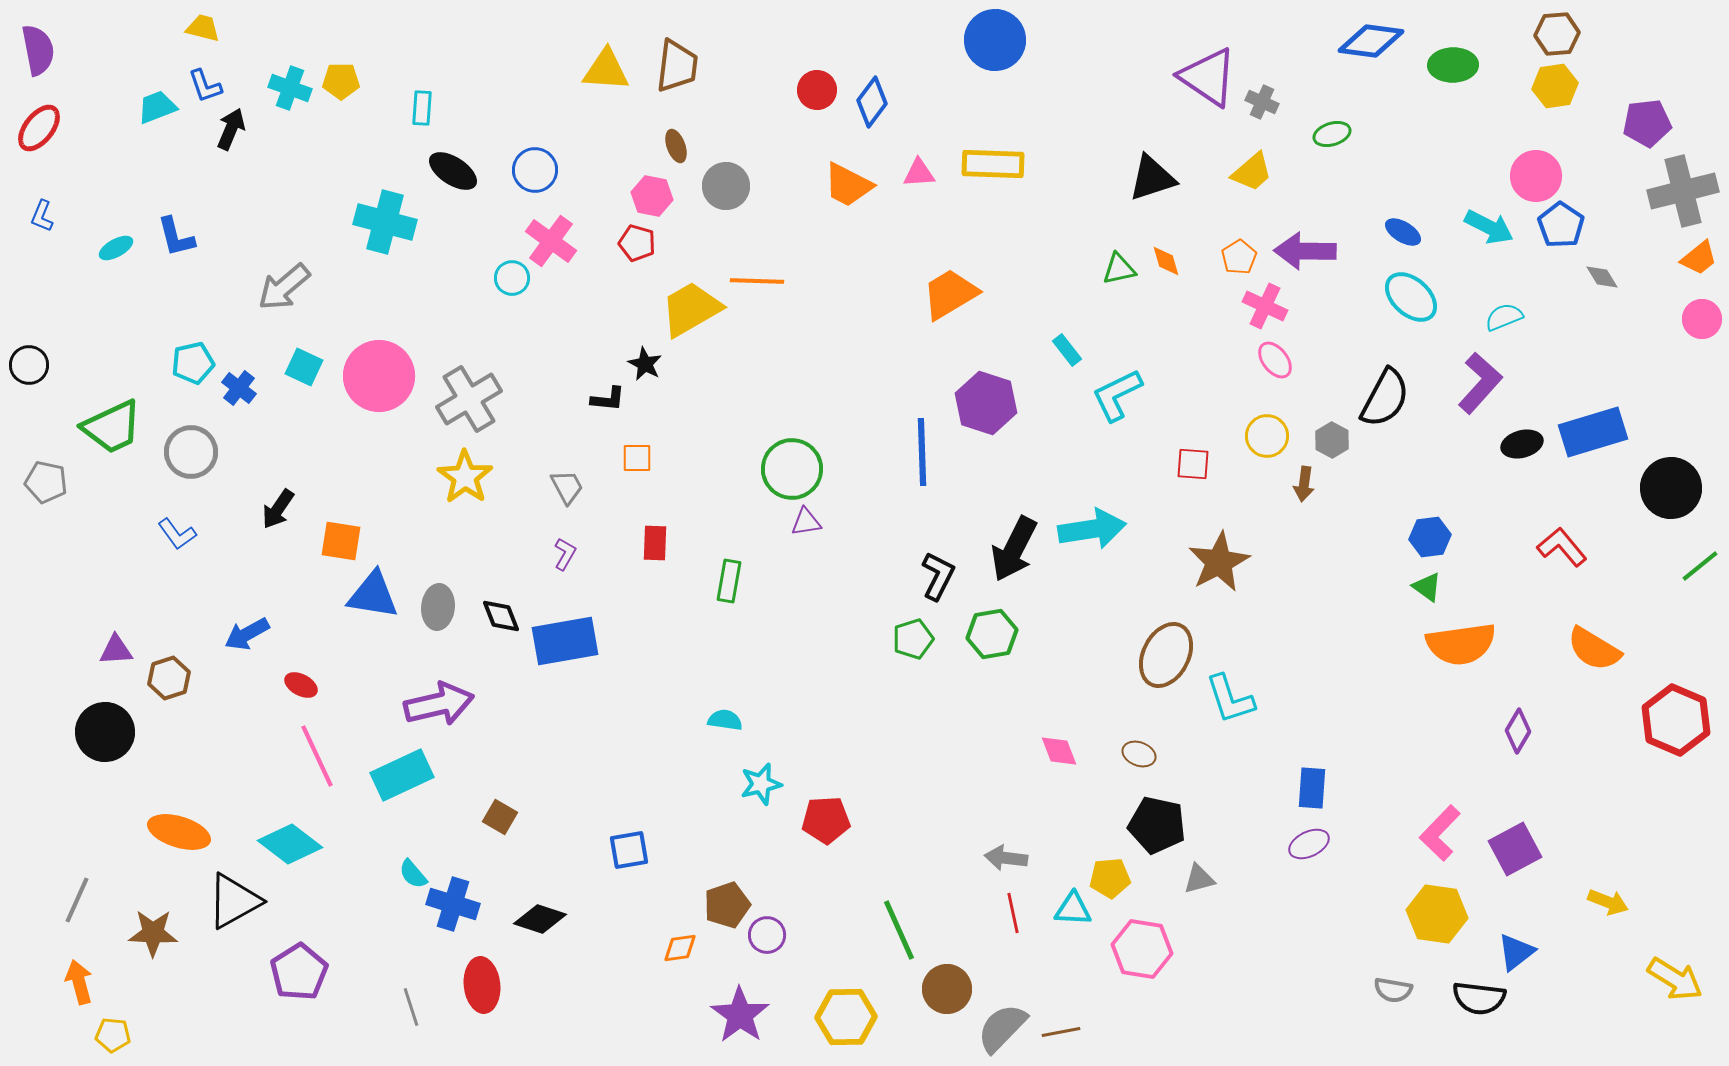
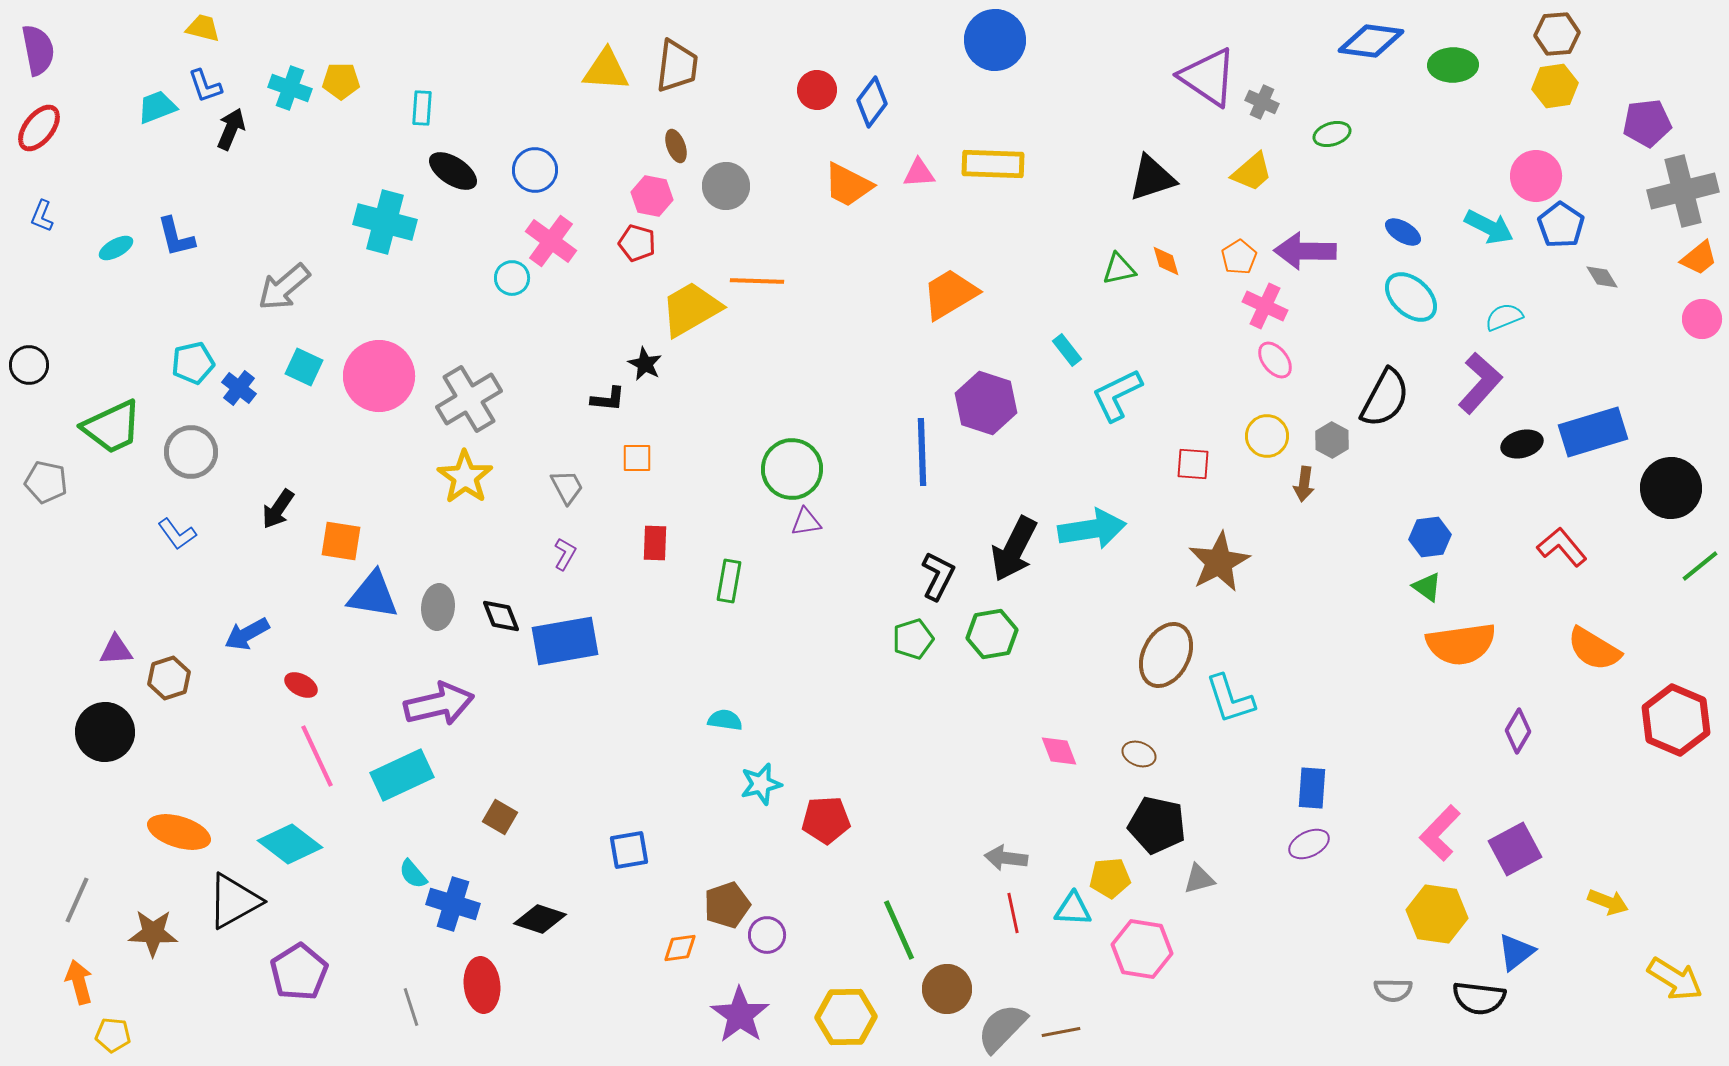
gray semicircle at (1393, 990): rotated 9 degrees counterclockwise
